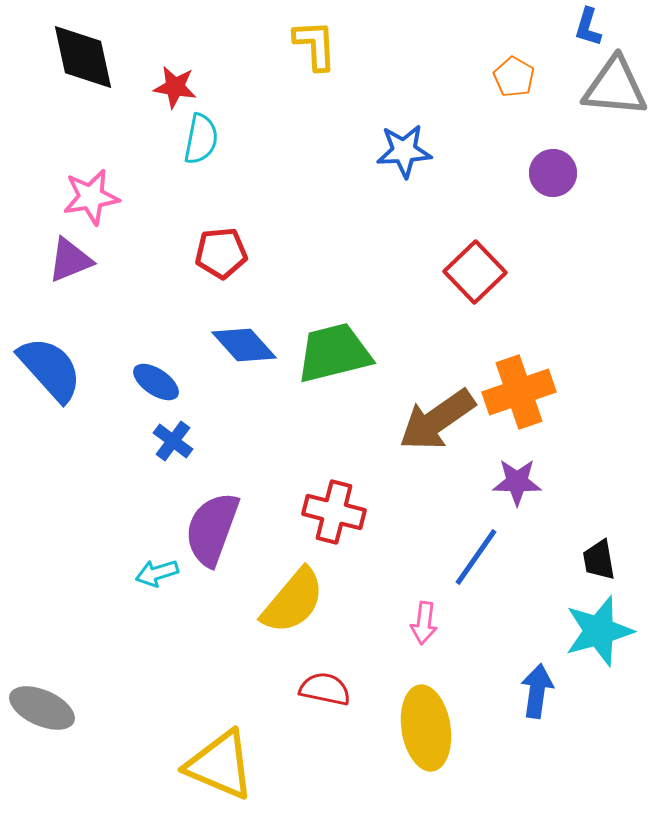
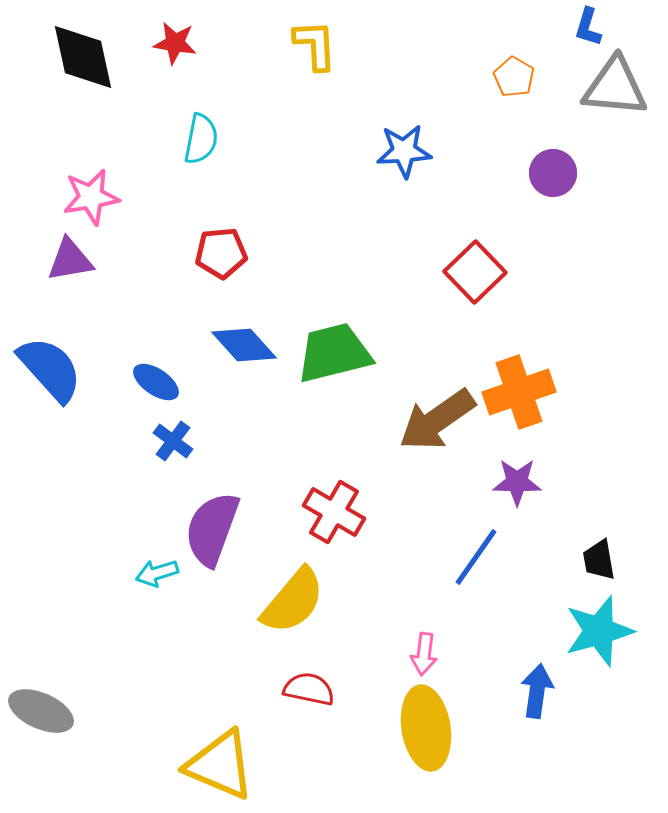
red star: moved 44 px up
purple triangle: rotated 12 degrees clockwise
red cross: rotated 16 degrees clockwise
pink arrow: moved 31 px down
red semicircle: moved 16 px left
gray ellipse: moved 1 px left, 3 px down
